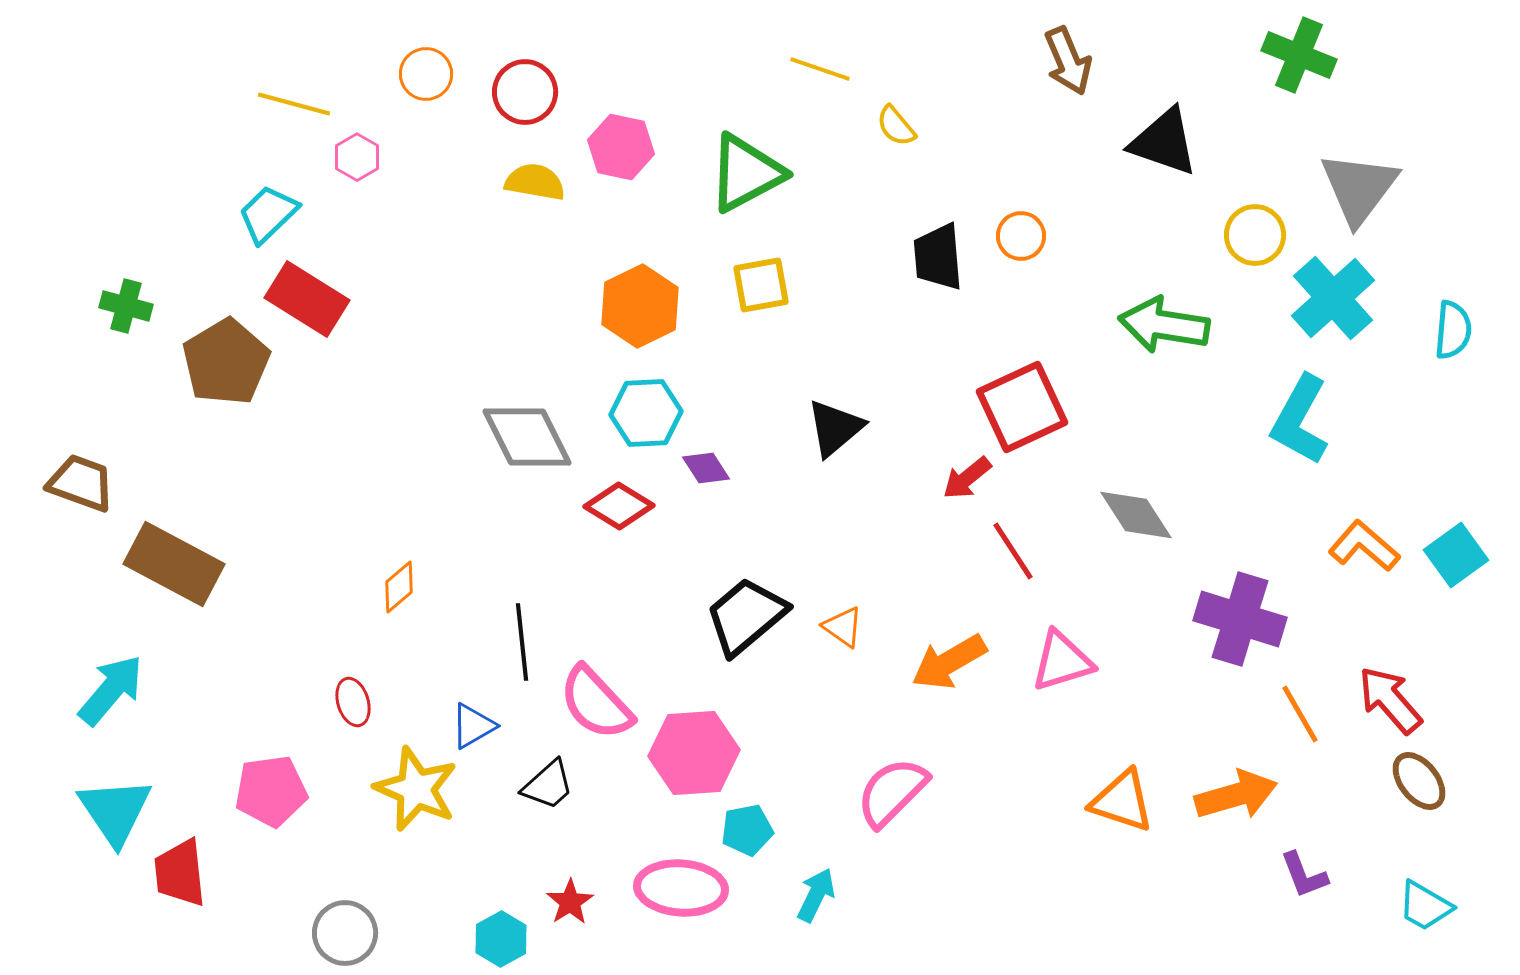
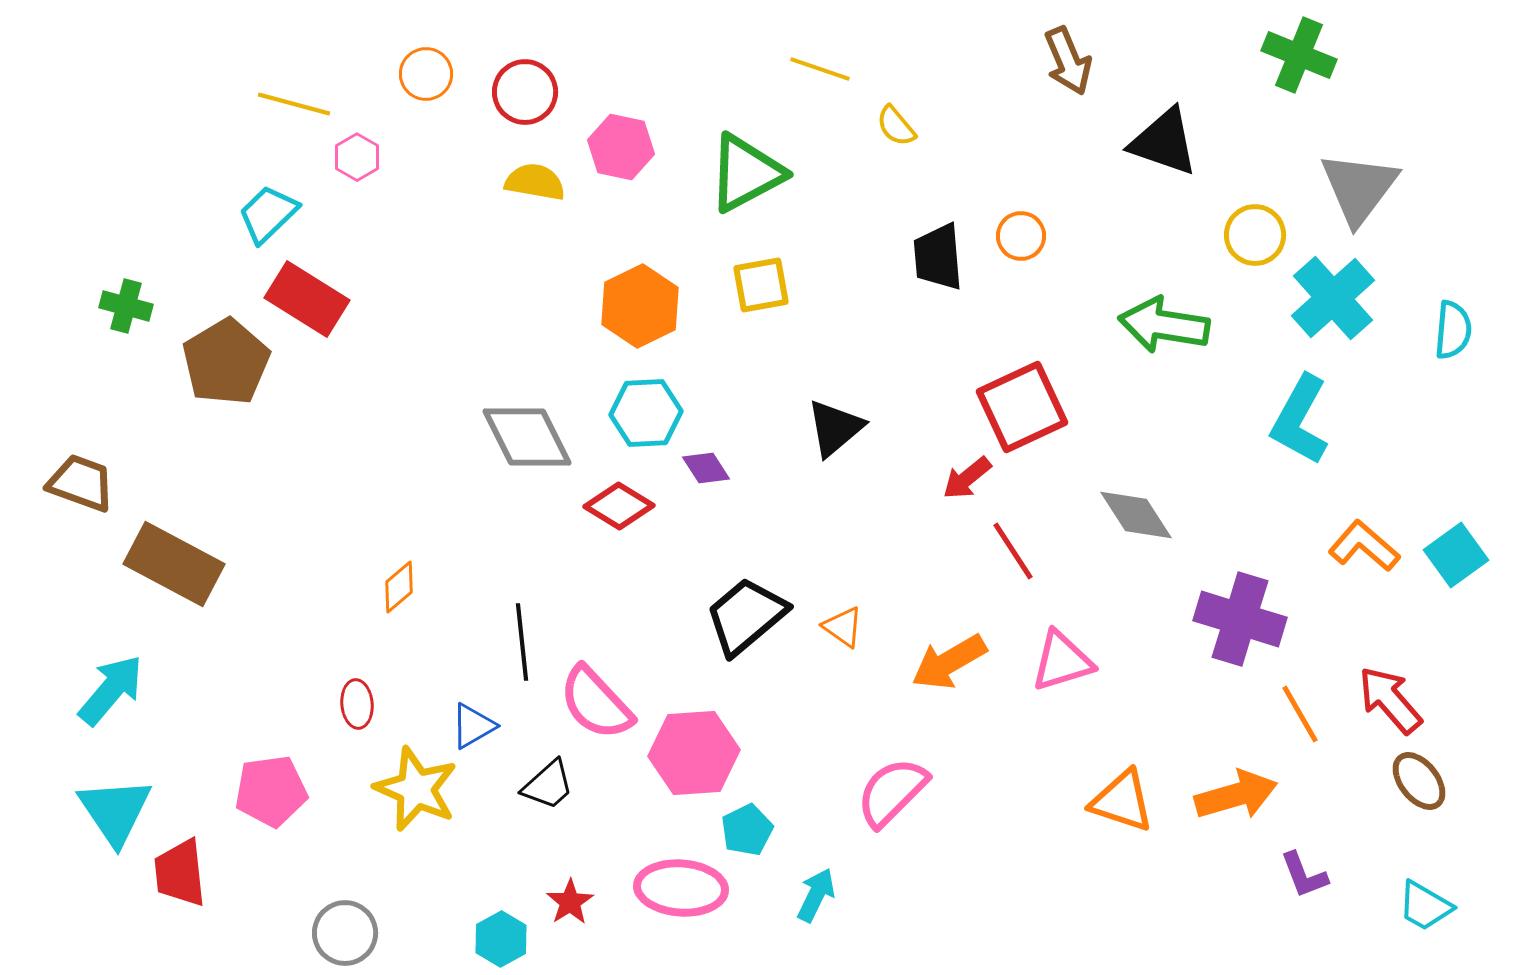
red ellipse at (353, 702): moved 4 px right, 2 px down; rotated 12 degrees clockwise
cyan pentagon at (747, 830): rotated 15 degrees counterclockwise
